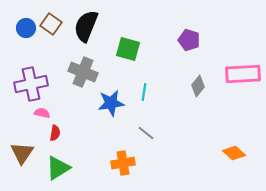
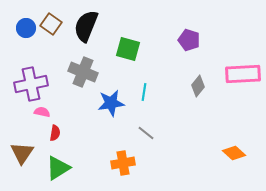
pink semicircle: moved 1 px up
